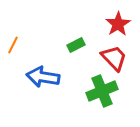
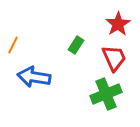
green rectangle: rotated 30 degrees counterclockwise
red trapezoid: rotated 20 degrees clockwise
blue arrow: moved 9 px left
green cross: moved 4 px right, 3 px down
